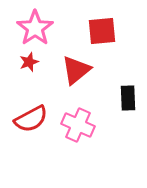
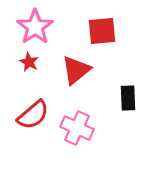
pink star: moved 1 px up
red star: rotated 24 degrees counterclockwise
red semicircle: moved 2 px right, 4 px up; rotated 12 degrees counterclockwise
pink cross: moved 1 px left, 3 px down
